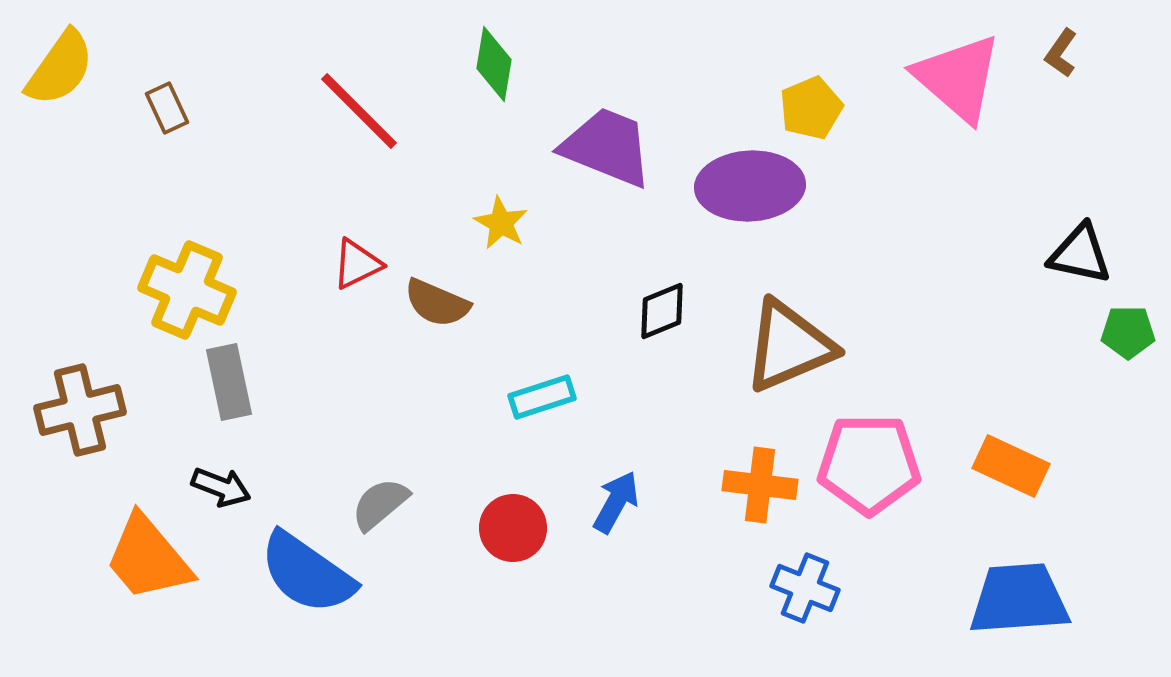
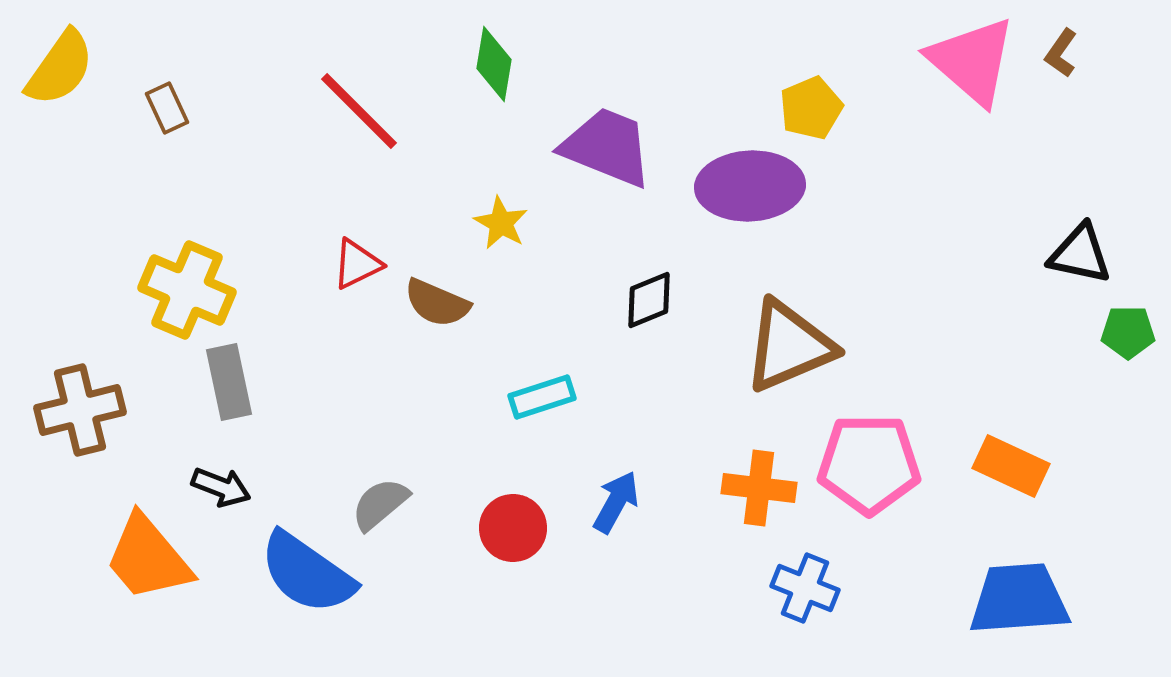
pink triangle: moved 14 px right, 17 px up
black diamond: moved 13 px left, 11 px up
orange cross: moved 1 px left, 3 px down
